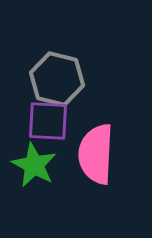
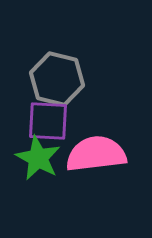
pink semicircle: rotated 80 degrees clockwise
green star: moved 4 px right, 7 px up
